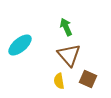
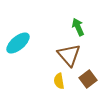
green arrow: moved 12 px right
cyan ellipse: moved 2 px left, 2 px up
brown square: rotated 30 degrees clockwise
